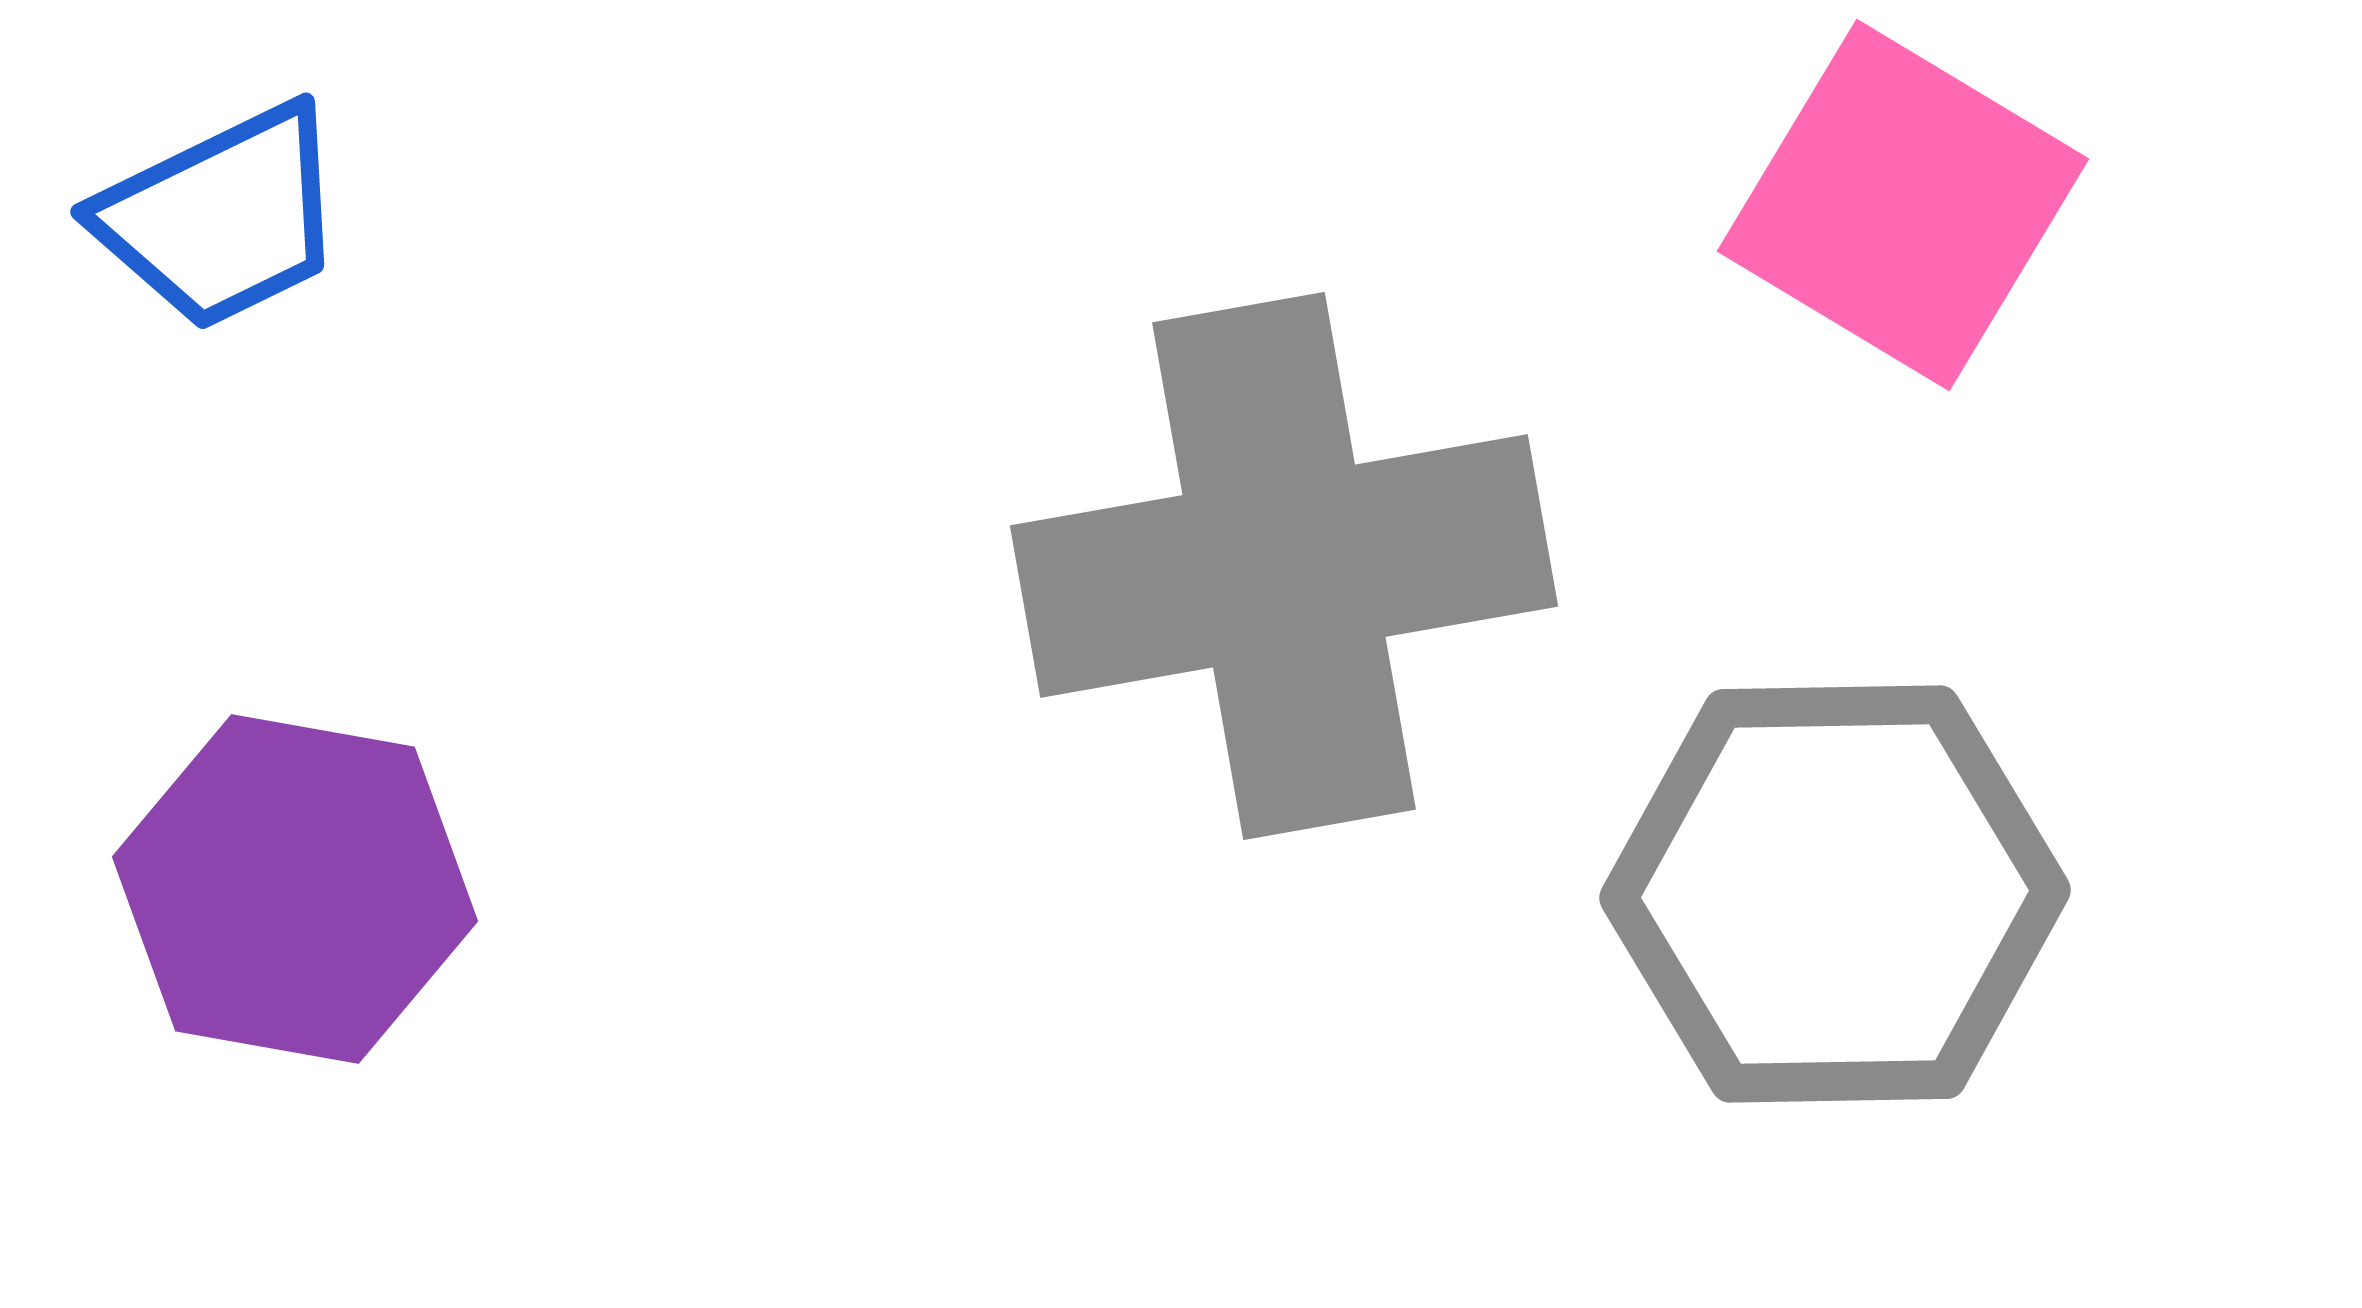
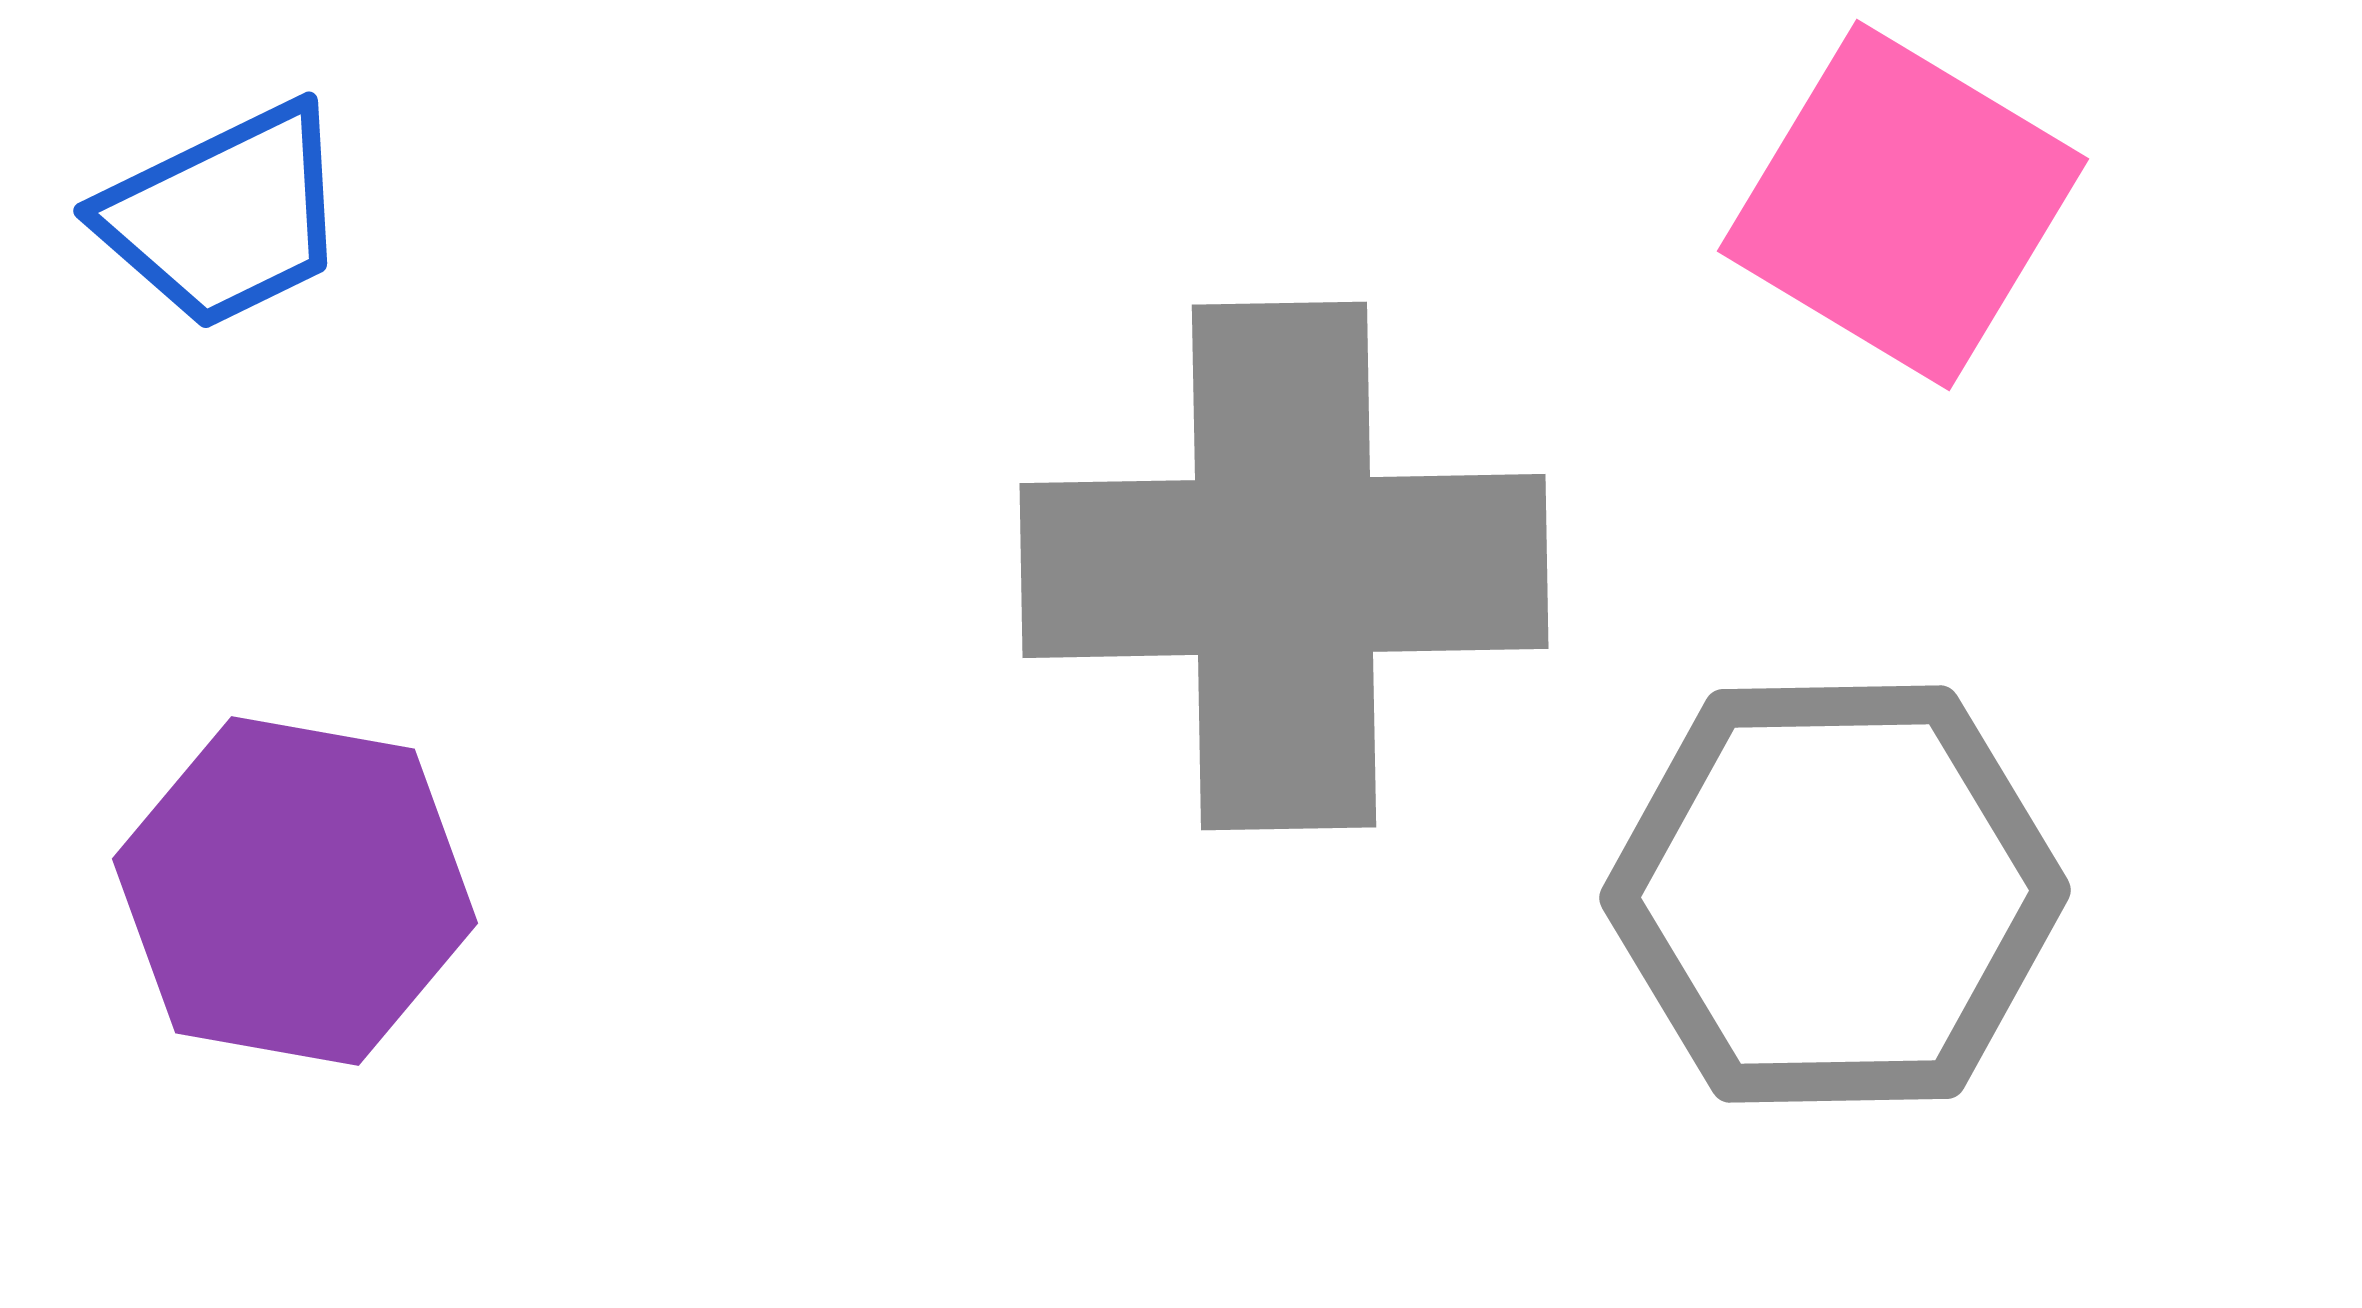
blue trapezoid: moved 3 px right, 1 px up
gray cross: rotated 9 degrees clockwise
purple hexagon: moved 2 px down
